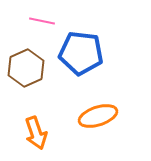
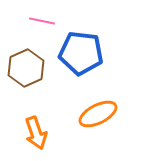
orange ellipse: moved 2 px up; rotated 9 degrees counterclockwise
